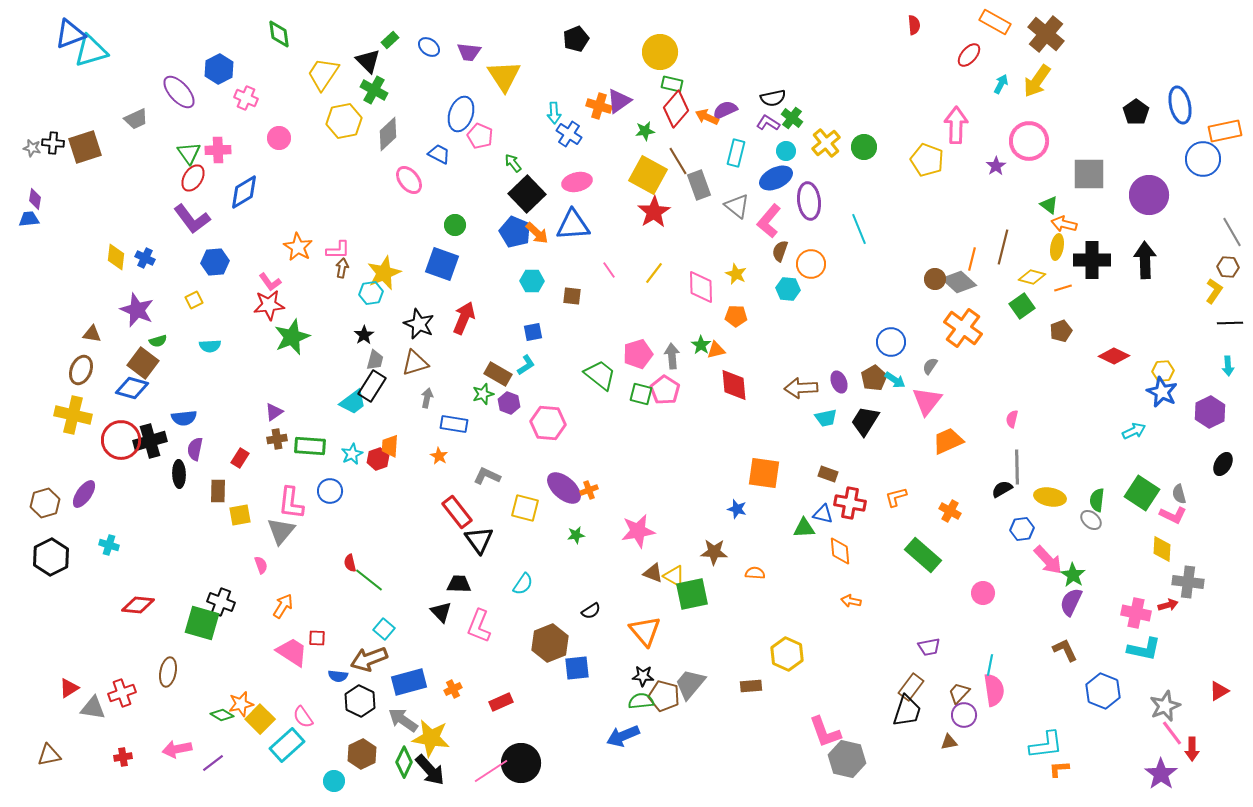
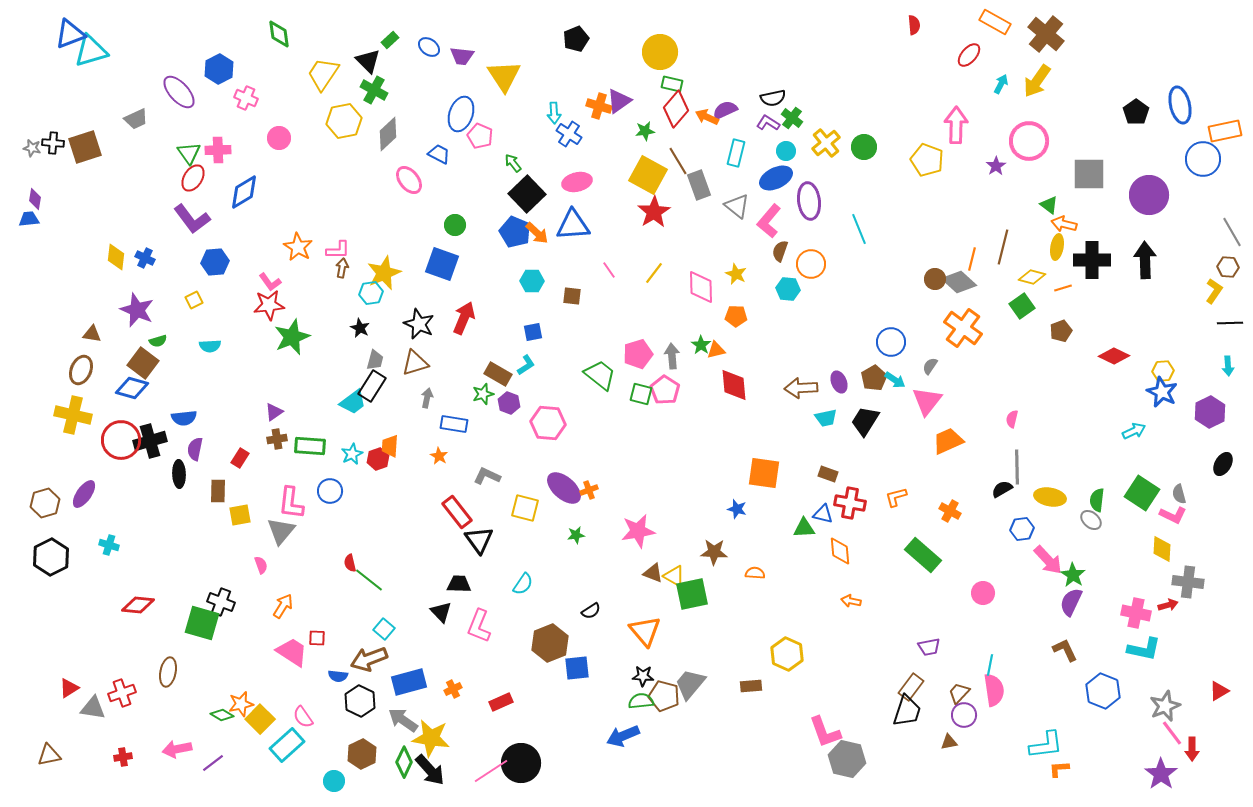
purple trapezoid at (469, 52): moved 7 px left, 4 px down
black star at (364, 335): moved 4 px left, 7 px up; rotated 12 degrees counterclockwise
